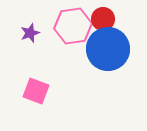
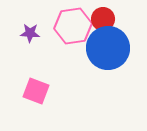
purple star: rotated 24 degrees clockwise
blue circle: moved 1 px up
